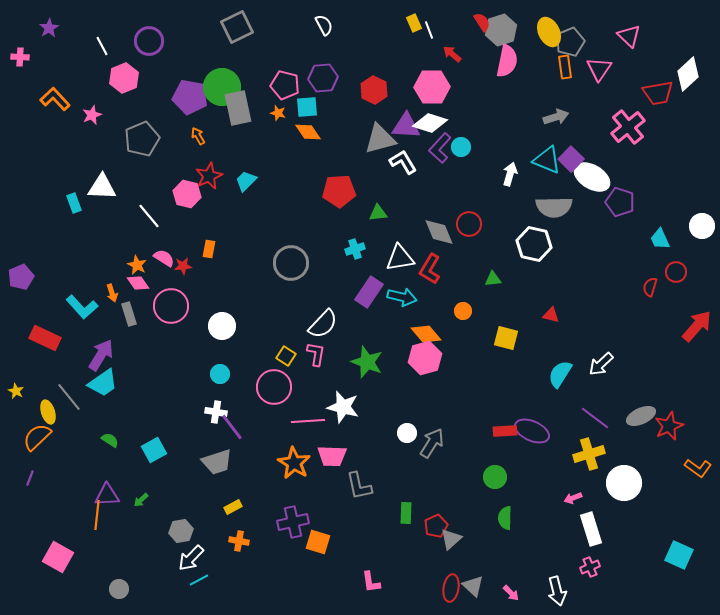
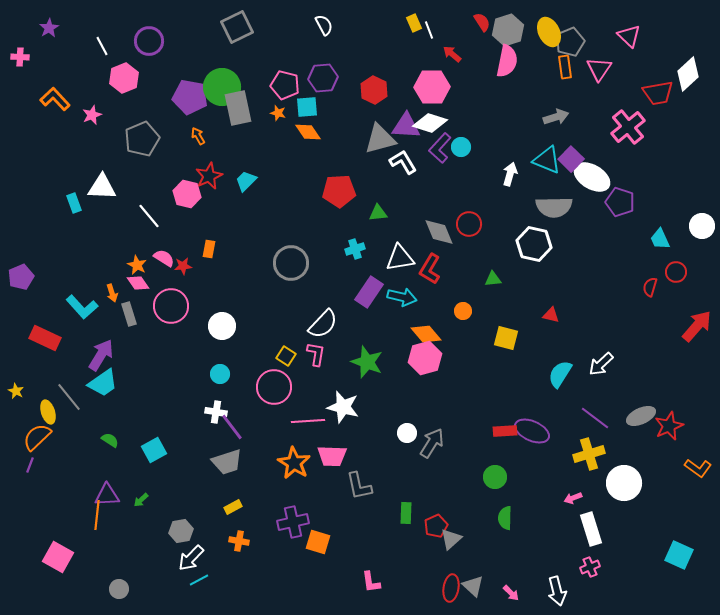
gray hexagon at (501, 30): moved 7 px right
gray trapezoid at (217, 462): moved 10 px right
purple line at (30, 478): moved 13 px up
